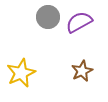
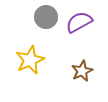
gray circle: moved 2 px left
yellow star: moved 9 px right, 13 px up
